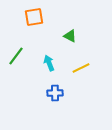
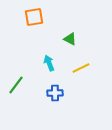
green triangle: moved 3 px down
green line: moved 29 px down
